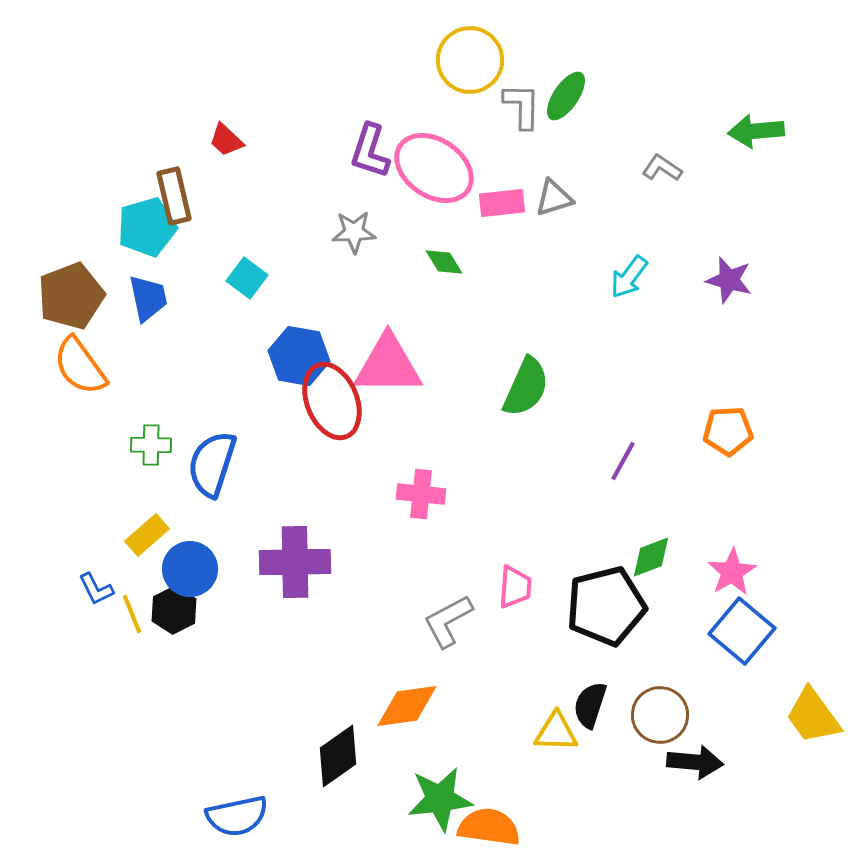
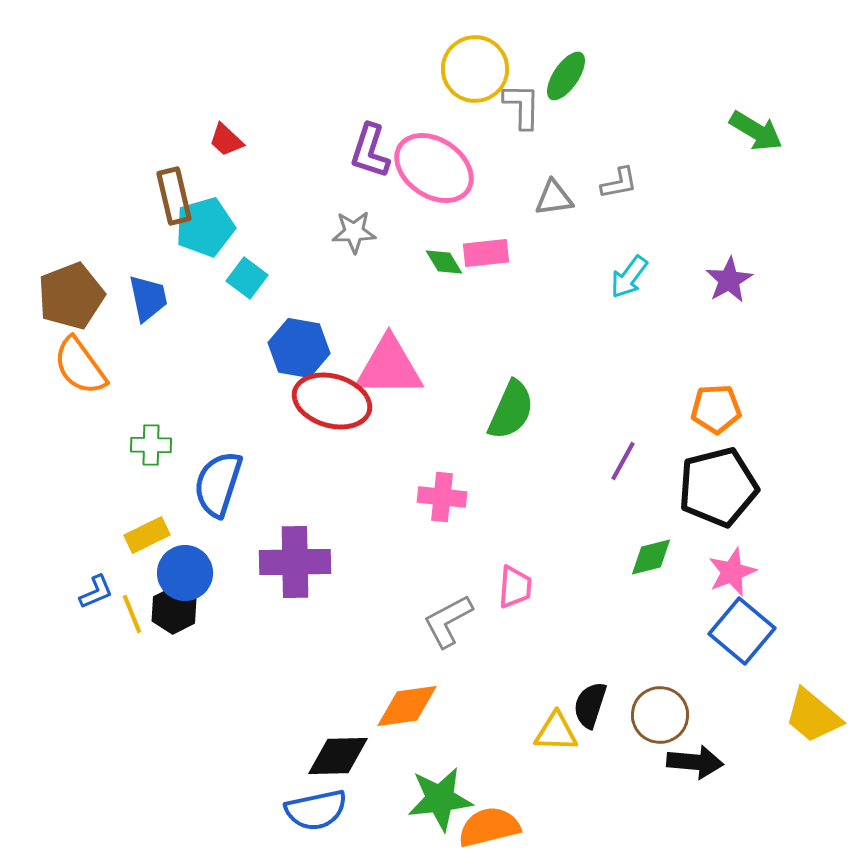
yellow circle at (470, 60): moved 5 px right, 9 px down
green ellipse at (566, 96): moved 20 px up
green arrow at (756, 131): rotated 144 degrees counterclockwise
gray L-shape at (662, 168): moved 43 px left, 15 px down; rotated 135 degrees clockwise
gray triangle at (554, 198): rotated 9 degrees clockwise
pink rectangle at (502, 203): moved 16 px left, 50 px down
cyan pentagon at (147, 227): moved 58 px right
purple star at (729, 280): rotated 27 degrees clockwise
blue hexagon at (299, 356): moved 8 px up
pink triangle at (388, 365): moved 1 px right, 2 px down
green semicircle at (526, 387): moved 15 px left, 23 px down
red ellipse at (332, 401): rotated 52 degrees counterclockwise
orange pentagon at (728, 431): moved 12 px left, 22 px up
blue semicircle at (212, 464): moved 6 px right, 20 px down
pink cross at (421, 494): moved 21 px right, 3 px down
yellow rectangle at (147, 535): rotated 15 degrees clockwise
green diamond at (651, 557): rotated 6 degrees clockwise
blue circle at (190, 569): moved 5 px left, 4 px down
pink star at (732, 572): rotated 9 degrees clockwise
blue L-shape at (96, 589): moved 3 px down; rotated 87 degrees counterclockwise
black pentagon at (606, 606): moved 112 px right, 119 px up
yellow trapezoid at (813, 716): rotated 14 degrees counterclockwise
black diamond at (338, 756): rotated 34 degrees clockwise
blue semicircle at (237, 816): moved 79 px right, 6 px up
orange semicircle at (489, 827): rotated 22 degrees counterclockwise
